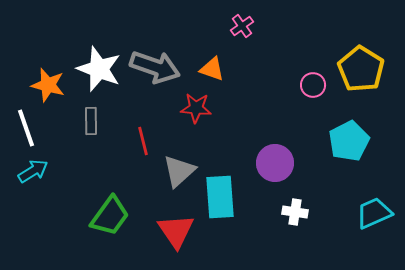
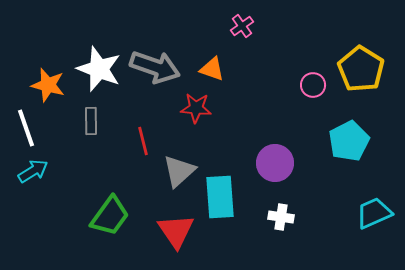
white cross: moved 14 px left, 5 px down
